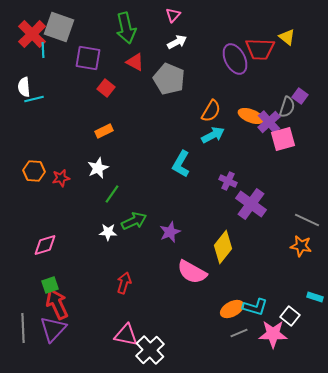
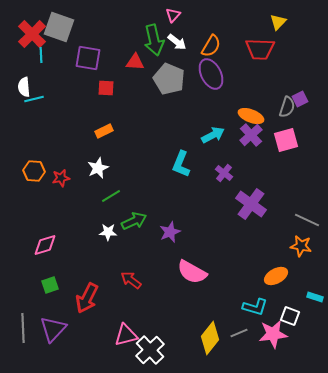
green arrow at (126, 28): moved 28 px right, 12 px down
yellow triangle at (287, 37): moved 9 px left, 15 px up; rotated 36 degrees clockwise
white arrow at (177, 42): rotated 66 degrees clockwise
cyan line at (43, 50): moved 2 px left, 5 px down
purple ellipse at (235, 59): moved 24 px left, 15 px down
red triangle at (135, 62): rotated 24 degrees counterclockwise
red square at (106, 88): rotated 36 degrees counterclockwise
purple square at (300, 96): moved 3 px down; rotated 28 degrees clockwise
orange semicircle at (211, 111): moved 65 px up
purple cross at (269, 122): moved 18 px left, 13 px down
pink square at (283, 139): moved 3 px right, 1 px down
cyan L-shape at (181, 164): rotated 8 degrees counterclockwise
purple cross at (228, 181): moved 4 px left, 8 px up; rotated 12 degrees clockwise
green line at (112, 194): moved 1 px left, 2 px down; rotated 24 degrees clockwise
yellow diamond at (223, 247): moved 13 px left, 91 px down
red arrow at (124, 283): moved 7 px right, 3 px up; rotated 70 degrees counterclockwise
red arrow at (57, 304): moved 30 px right, 6 px up; rotated 128 degrees counterclockwise
orange ellipse at (232, 309): moved 44 px right, 33 px up
white square at (290, 316): rotated 18 degrees counterclockwise
pink star at (273, 334): rotated 8 degrees counterclockwise
pink triangle at (126, 335): rotated 25 degrees counterclockwise
